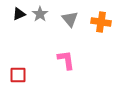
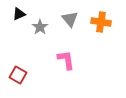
gray star: moved 13 px down
red square: rotated 30 degrees clockwise
